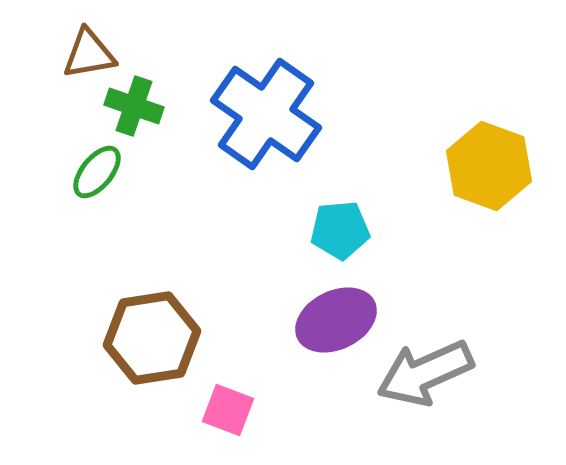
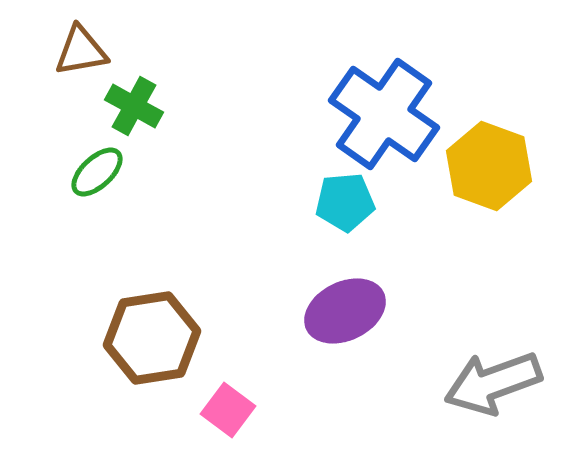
brown triangle: moved 8 px left, 3 px up
green cross: rotated 10 degrees clockwise
blue cross: moved 118 px right
green ellipse: rotated 8 degrees clockwise
cyan pentagon: moved 5 px right, 28 px up
purple ellipse: moved 9 px right, 9 px up
gray arrow: moved 68 px right, 10 px down; rotated 4 degrees clockwise
pink square: rotated 16 degrees clockwise
